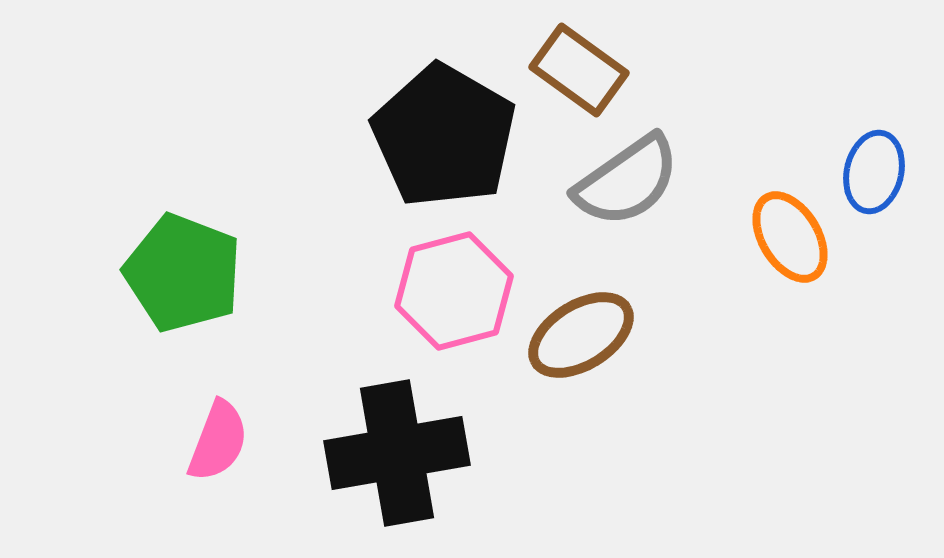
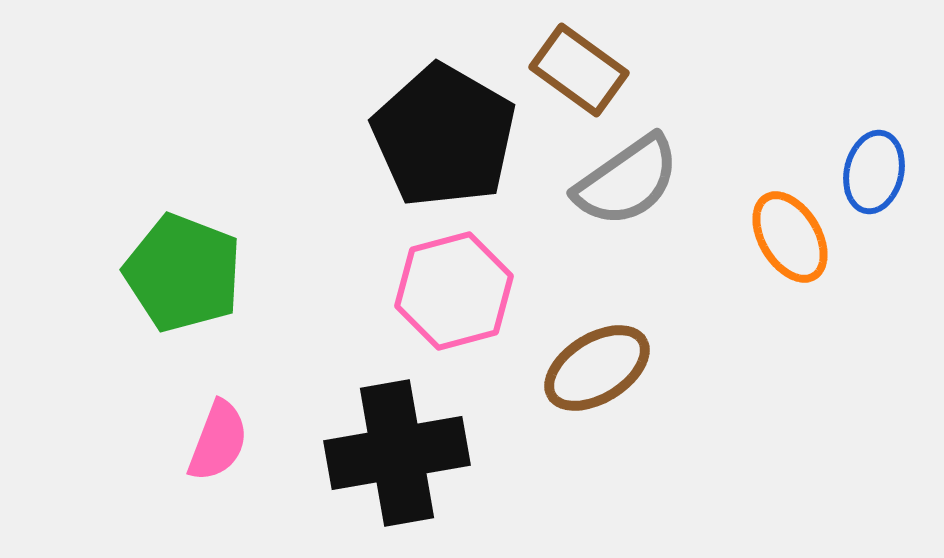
brown ellipse: moved 16 px right, 33 px down
